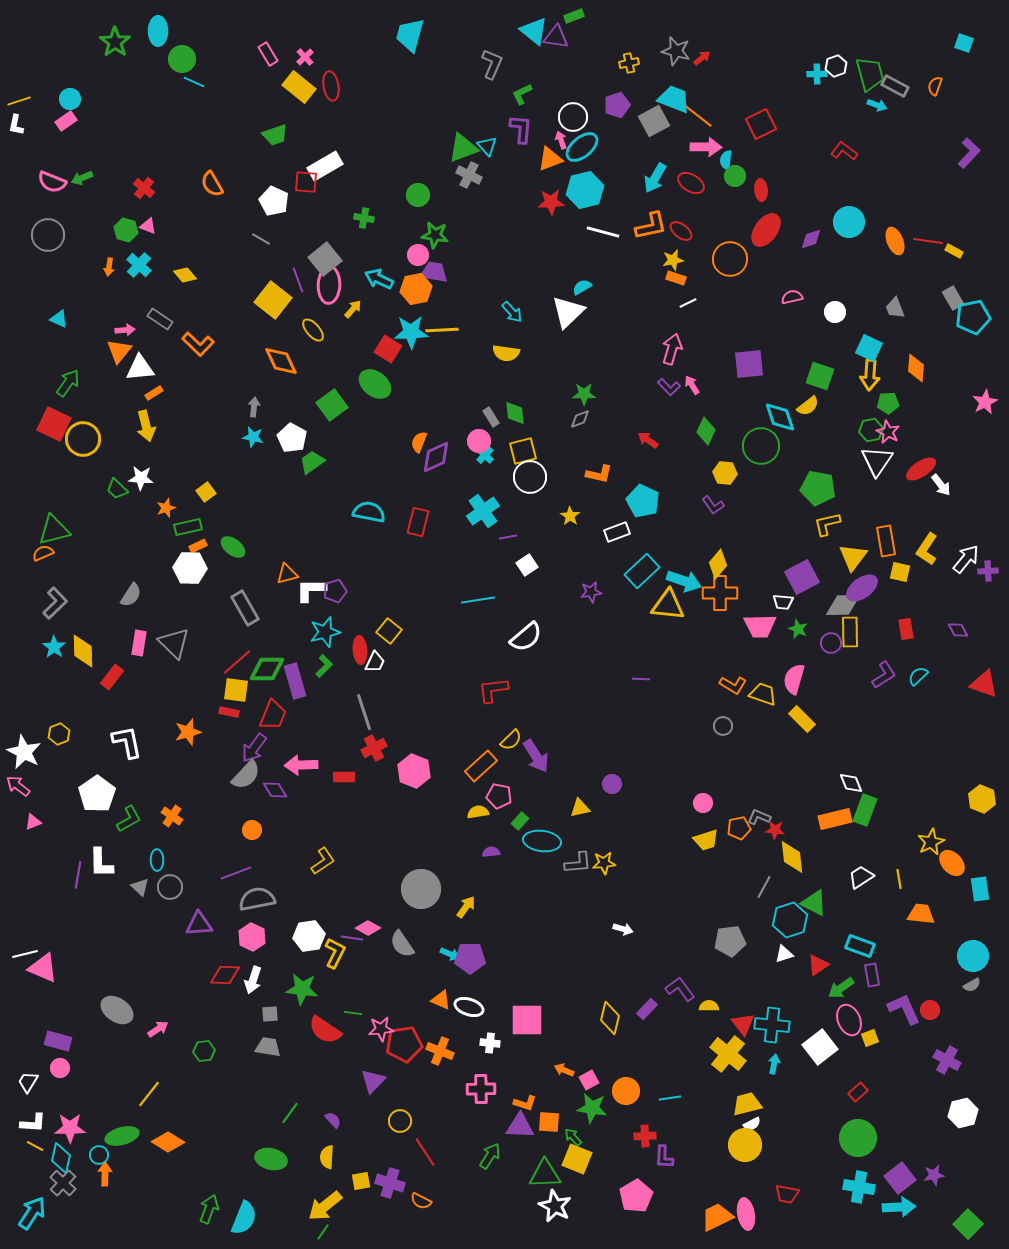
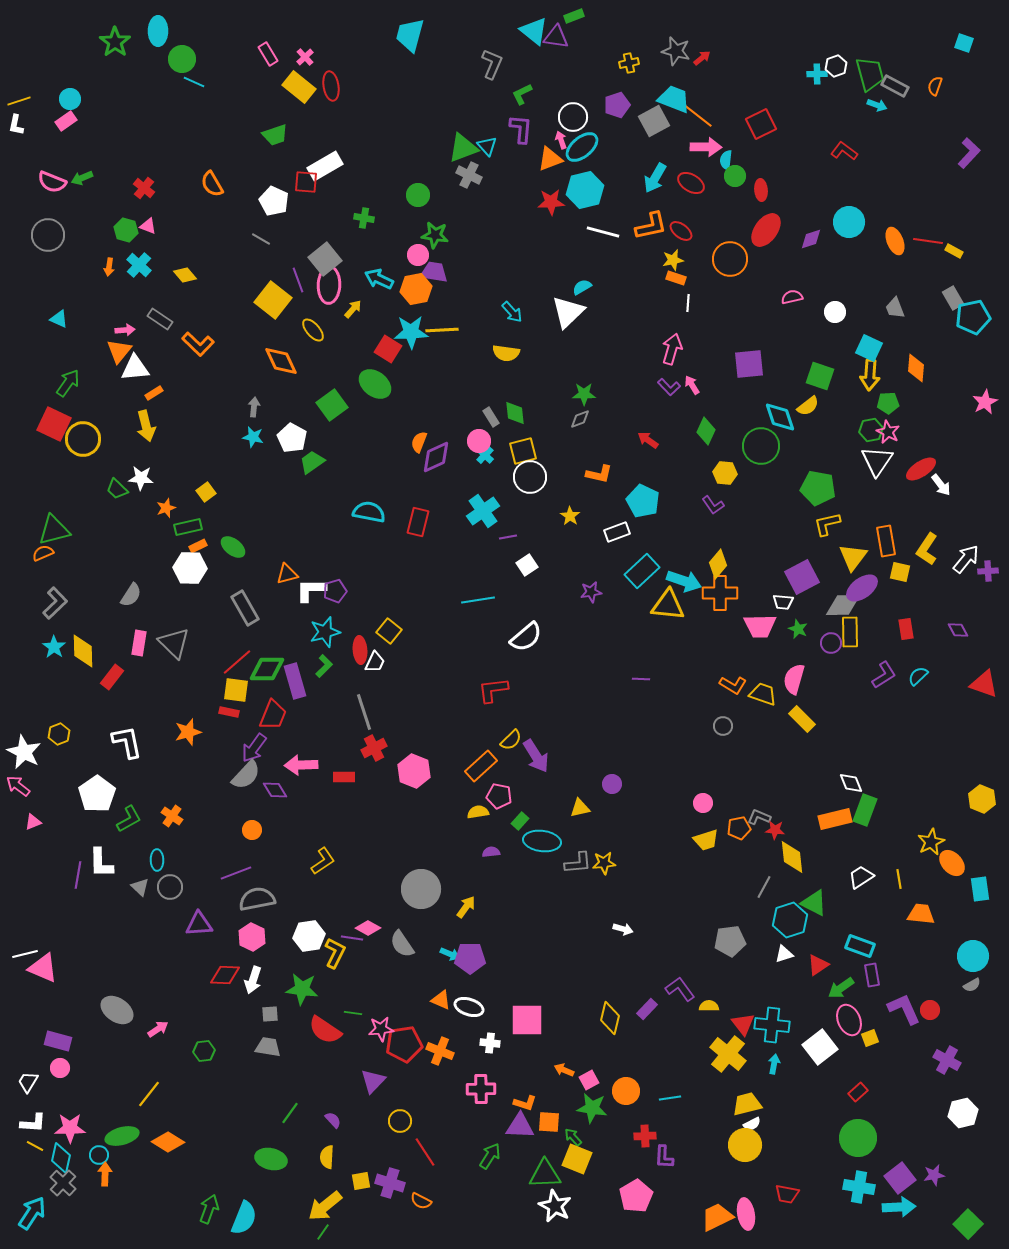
white line at (688, 303): rotated 60 degrees counterclockwise
white triangle at (140, 368): moved 5 px left
